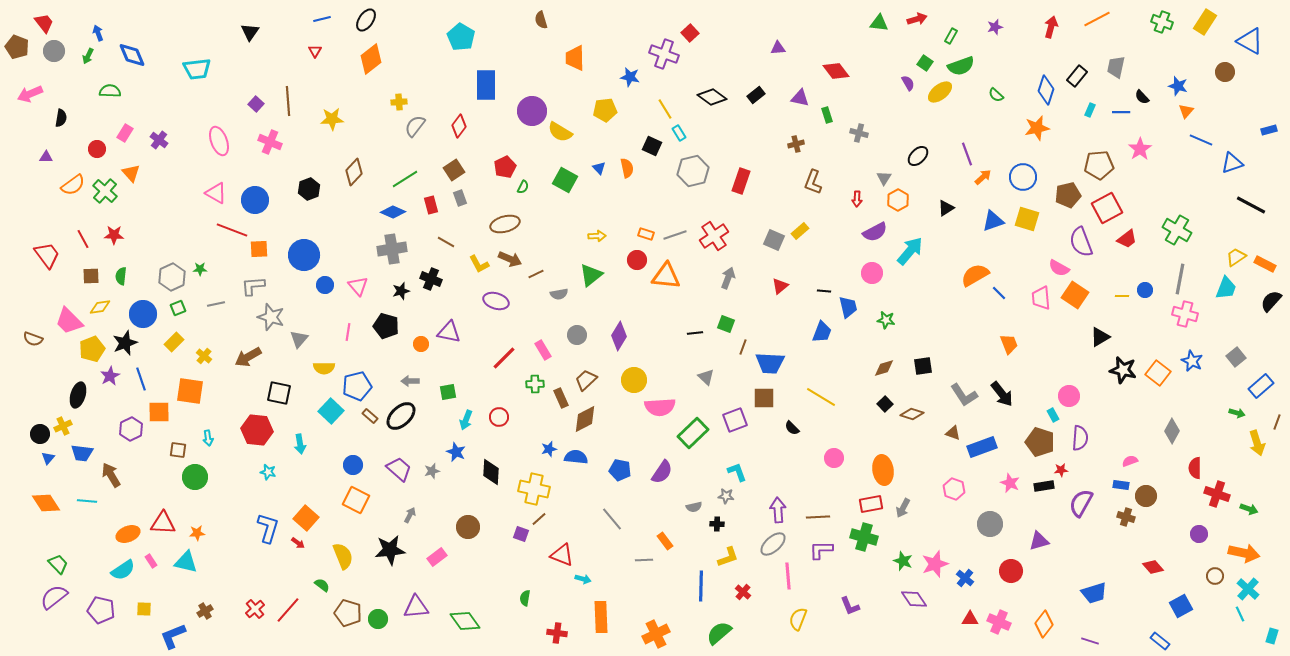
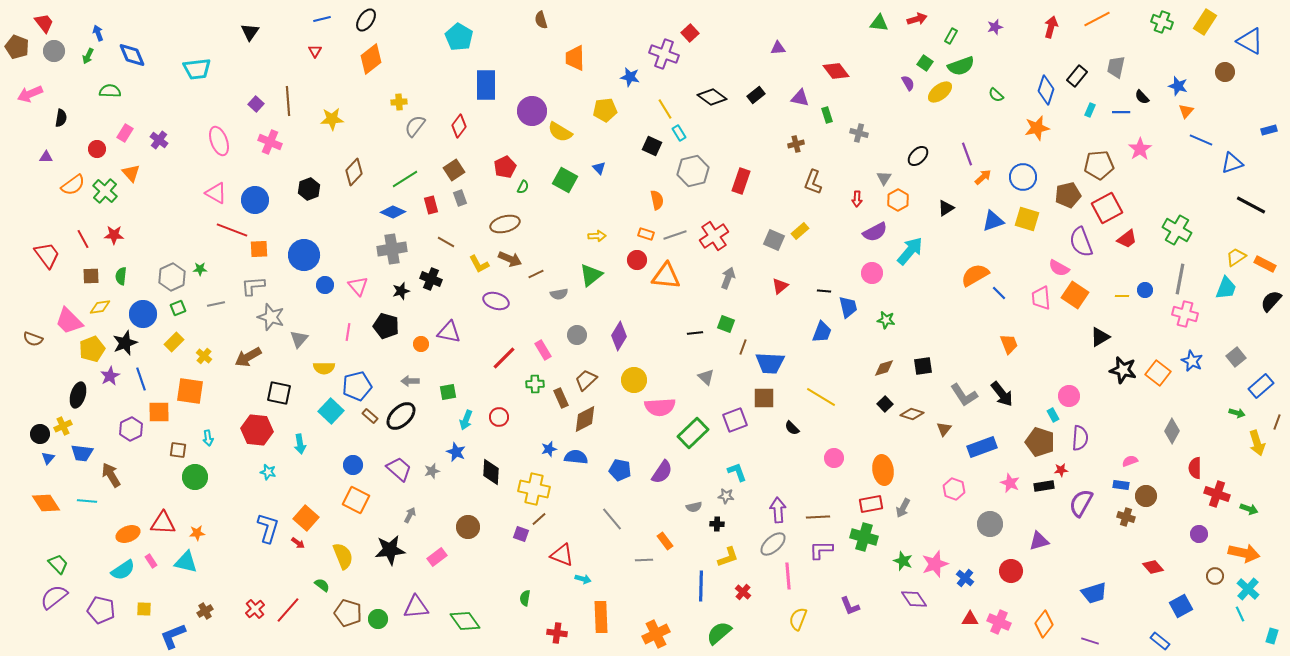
cyan pentagon at (461, 37): moved 2 px left
orange semicircle at (627, 168): moved 30 px right, 32 px down
brown triangle at (953, 433): moved 9 px left, 4 px up; rotated 49 degrees clockwise
